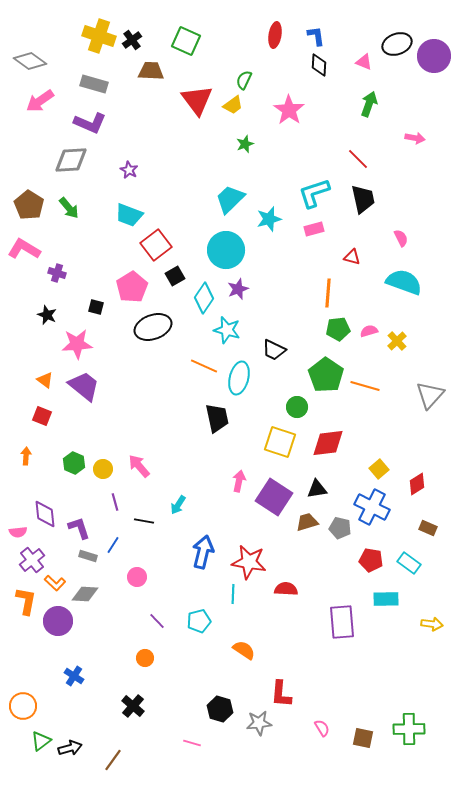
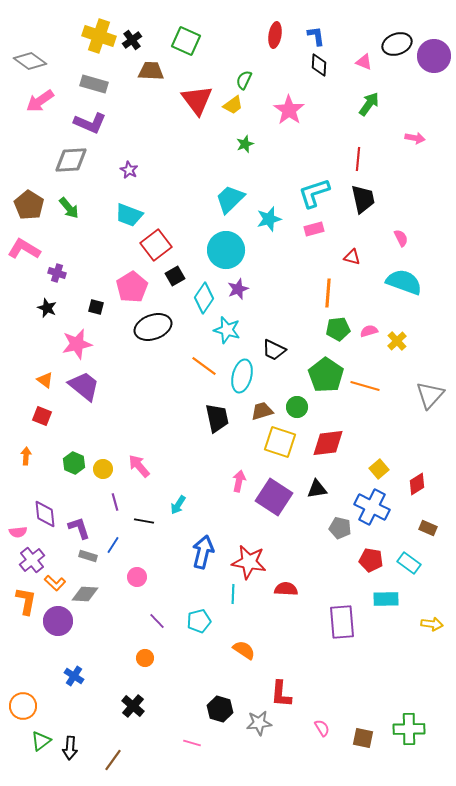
green arrow at (369, 104): rotated 15 degrees clockwise
red line at (358, 159): rotated 50 degrees clockwise
black star at (47, 315): moved 7 px up
pink star at (77, 344): rotated 8 degrees counterclockwise
orange line at (204, 366): rotated 12 degrees clockwise
cyan ellipse at (239, 378): moved 3 px right, 2 px up
brown trapezoid at (307, 522): moved 45 px left, 111 px up
black arrow at (70, 748): rotated 110 degrees clockwise
